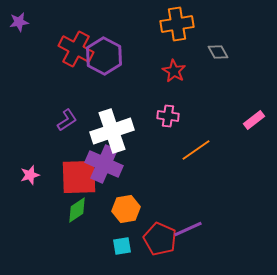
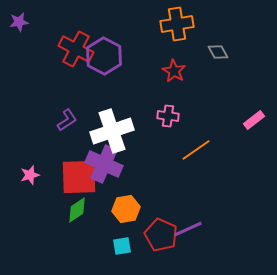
red pentagon: moved 1 px right, 4 px up
